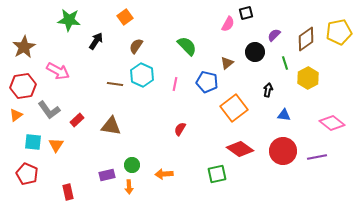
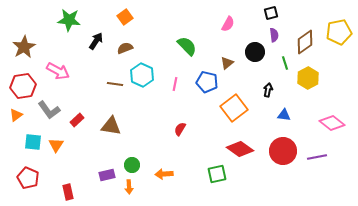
black square at (246, 13): moved 25 px right
purple semicircle at (274, 35): rotated 128 degrees clockwise
brown diamond at (306, 39): moved 1 px left, 3 px down
brown semicircle at (136, 46): moved 11 px left, 2 px down; rotated 35 degrees clockwise
red pentagon at (27, 174): moved 1 px right, 4 px down
